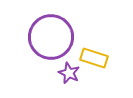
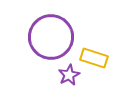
purple star: moved 2 px down; rotated 20 degrees clockwise
